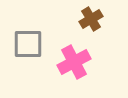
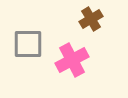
pink cross: moved 2 px left, 2 px up
